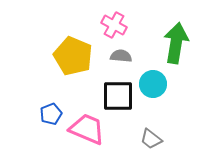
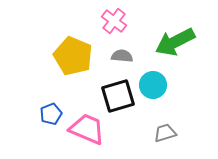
pink cross: moved 4 px up; rotated 10 degrees clockwise
green arrow: moved 1 px left, 1 px up; rotated 126 degrees counterclockwise
gray semicircle: moved 1 px right
cyan circle: moved 1 px down
black square: rotated 16 degrees counterclockwise
gray trapezoid: moved 14 px right, 6 px up; rotated 125 degrees clockwise
